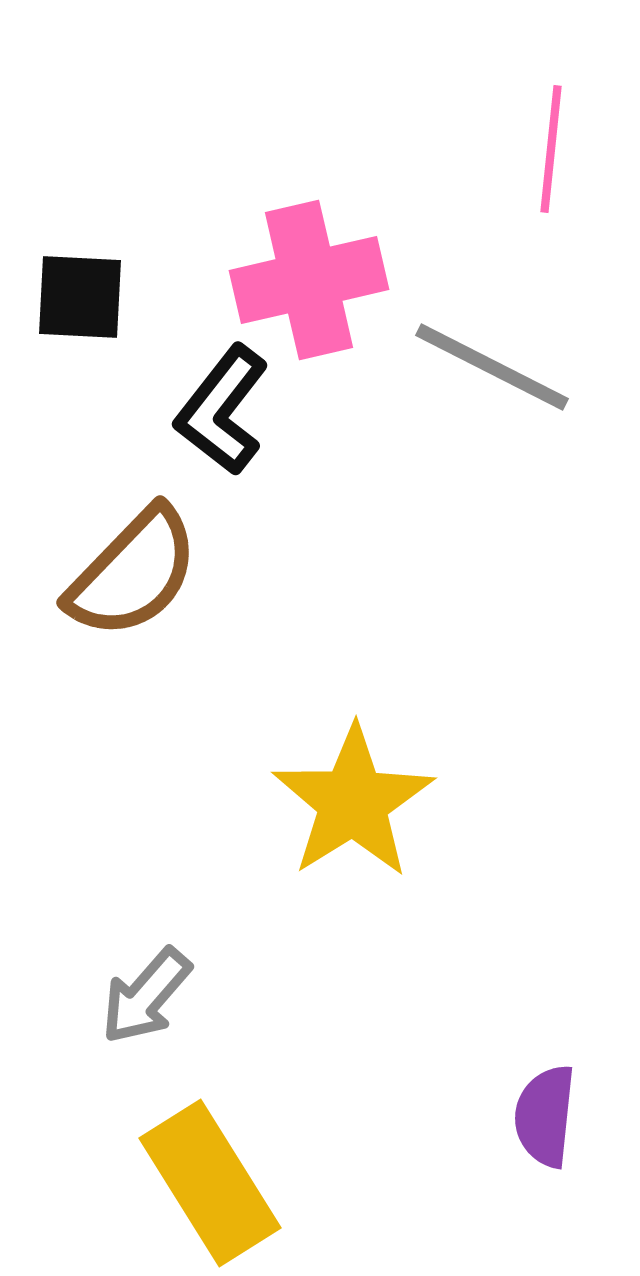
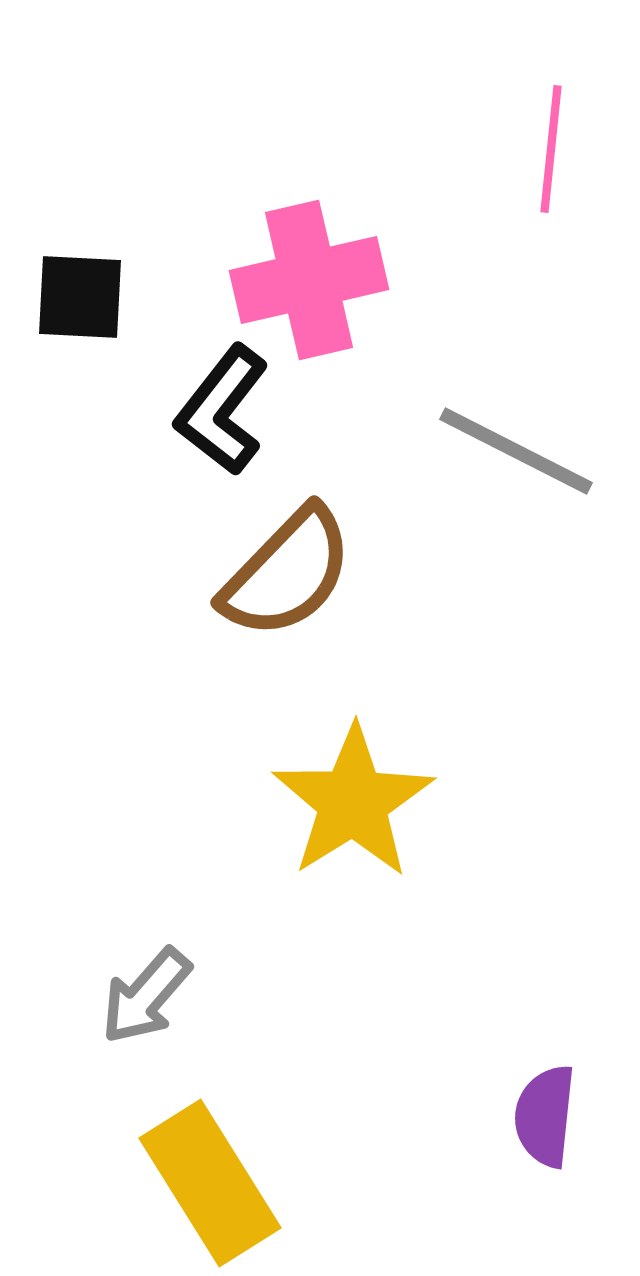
gray line: moved 24 px right, 84 px down
brown semicircle: moved 154 px right
